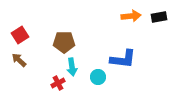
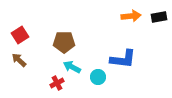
cyan arrow: rotated 126 degrees clockwise
red cross: moved 1 px left
